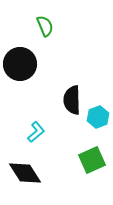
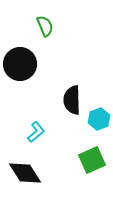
cyan hexagon: moved 1 px right, 2 px down
